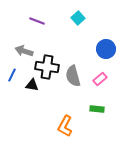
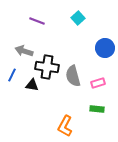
blue circle: moved 1 px left, 1 px up
pink rectangle: moved 2 px left, 4 px down; rotated 24 degrees clockwise
